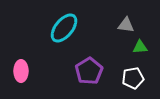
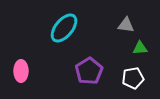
green triangle: moved 1 px down
